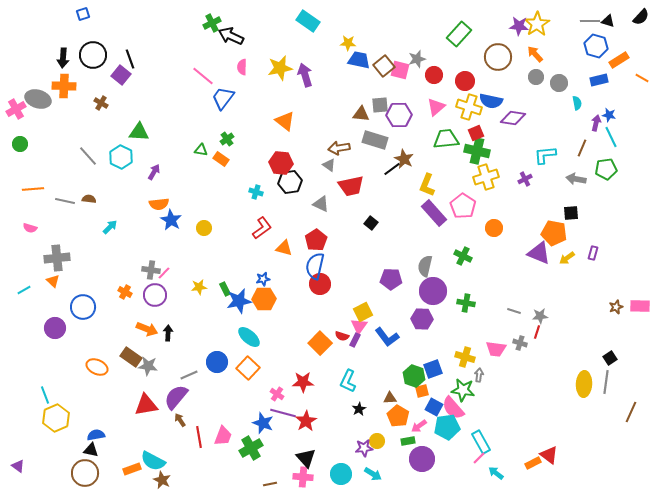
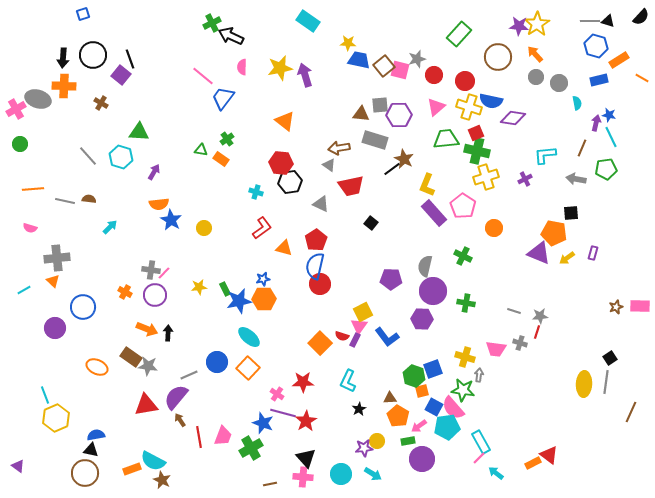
cyan hexagon at (121, 157): rotated 10 degrees counterclockwise
